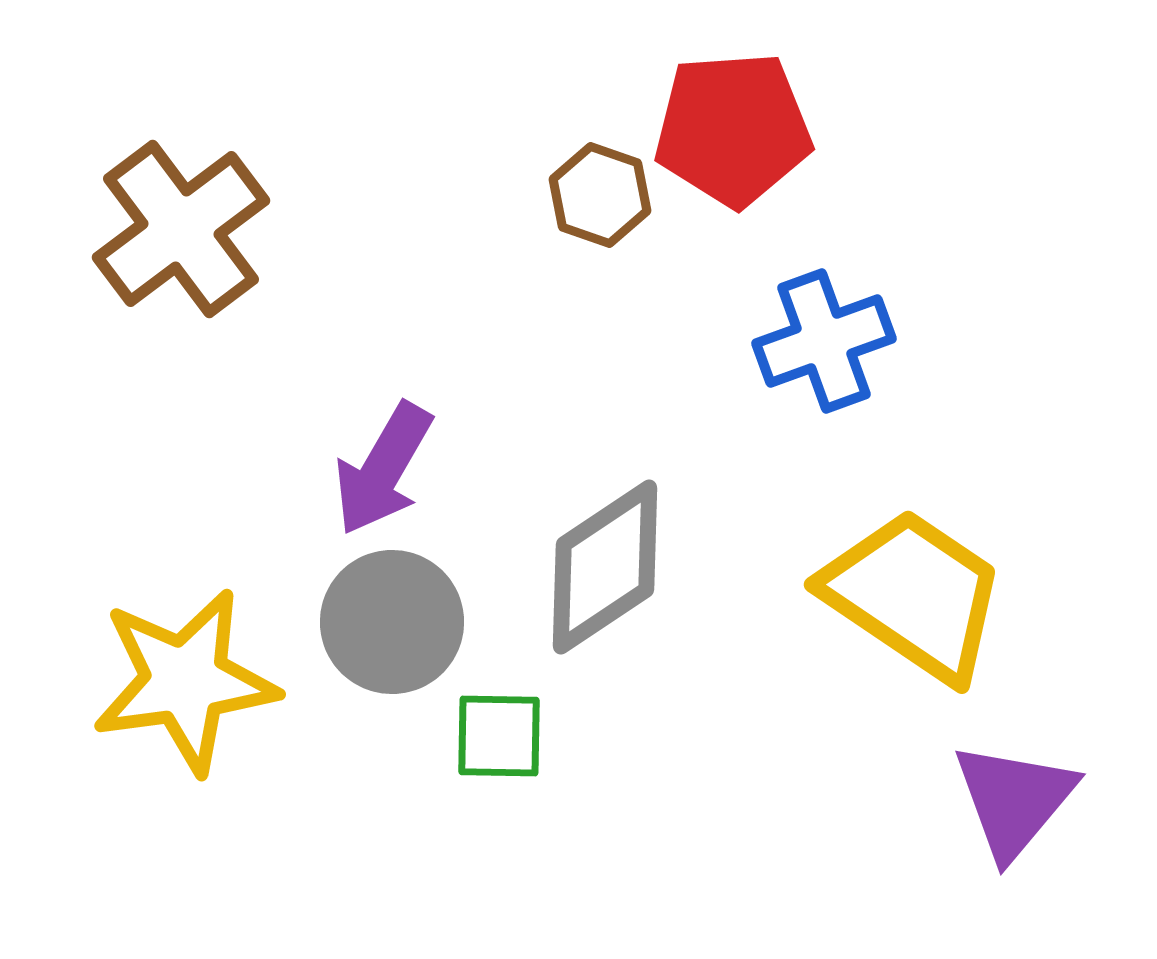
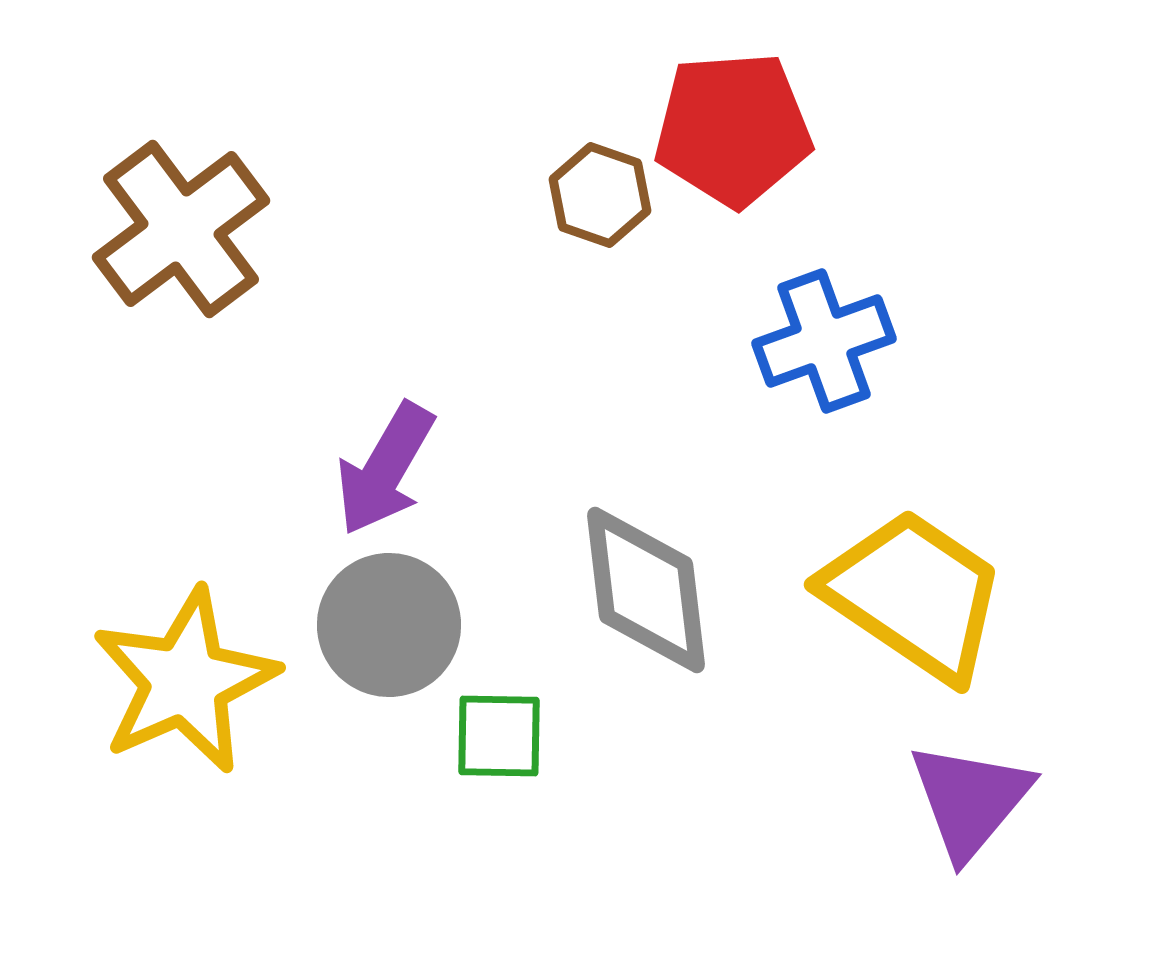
purple arrow: moved 2 px right
gray diamond: moved 41 px right, 23 px down; rotated 63 degrees counterclockwise
gray circle: moved 3 px left, 3 px down
yellow star: rotated 16 degrees counterclockwise
purple triangle: moved 44 px left
